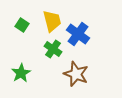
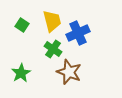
blue cross: moved 1 px up; rotated 30 degrees clockwise
brown star: moved 7 px left, 2 px up
